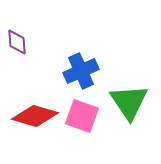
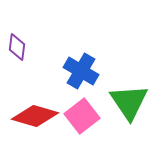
purple diamond: moved 5 px down; rotated 12 degrees clockwise
blue cross: rotated 36 degrees counterclockwise
pink square: rotated 32 degrees clockwise
